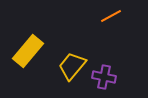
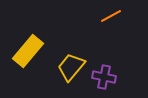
yellow trapezoid: moved 1 px left, 1 px down
